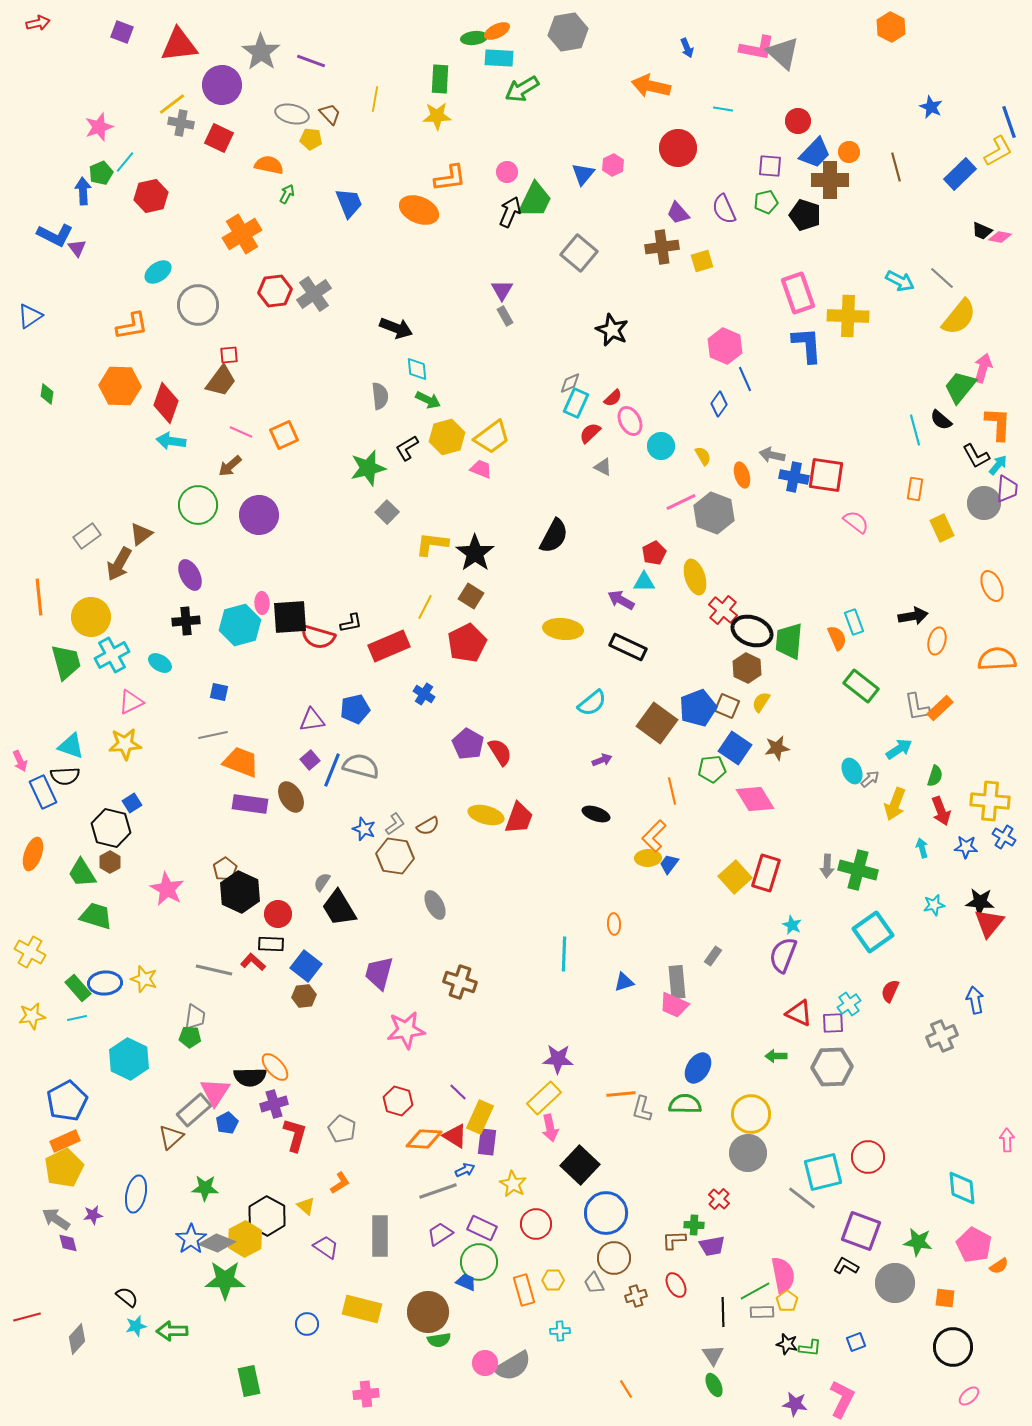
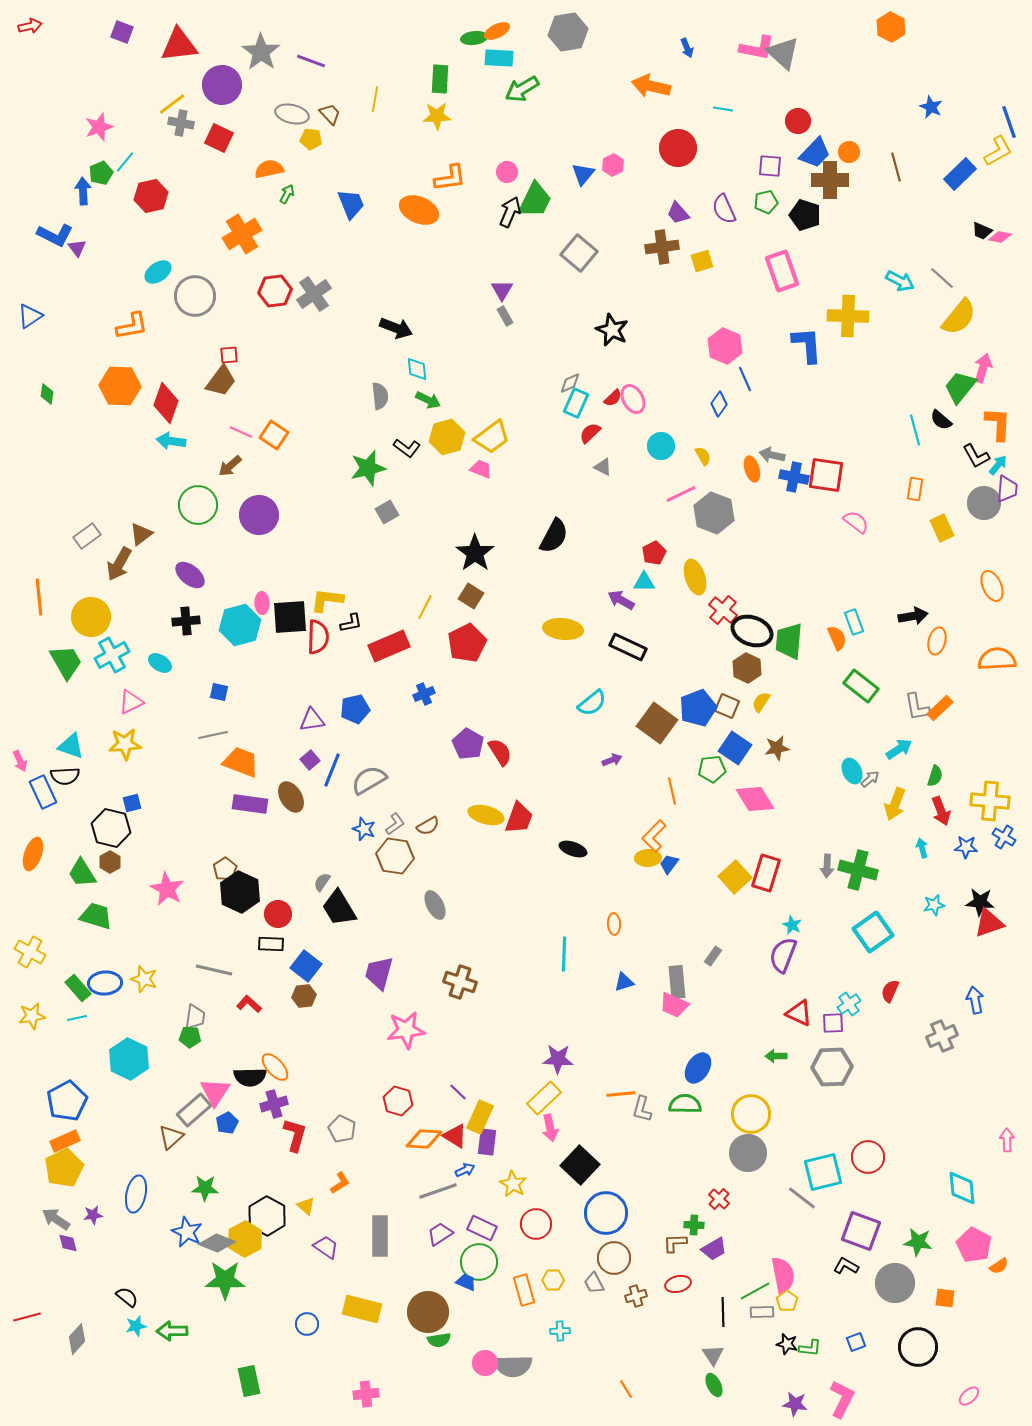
red arrow at (38, 23): moved 8 px left, 3 px down
orange semicircle at (269, 165): moved 4 px down; rotated 24 degrees counterclockwise
blue trapezoid at (349, 203): moved 2 px right, 1 px down
pink rectangle at (798, 293): moved 16 px left, 22 px up
gray circle at (198, 305): moved 3 px left, 9 px up
pink ellipse at (630, 421): moved 3 px right, 22 px up
orange square at (284, 435): moved 10 px left; rotated 32 degrees counterclockwise
black L-shape at (407, 448): rotated 112 degrees counterclockwise
orange ellipse at (742, 475): moved 10 px right, 6 px up
pink line at (681, 502): moved 8 px up
gray square at (387, 512): rotated 15 degrees clockwise
yellow L-shape at (432, 544): moved 105 px left, 56 px down
purple ellipse at (190, 575): rotated 24 degrees counterclockwise
red semicircle at (318, 637): rotated 104 degrees counterclockwise
green trapezoid at (66, 662): rotated 15 degrees counterclockwise
blue cross at (424, 694): rotated 35 degrees clockwise
purple arrow at (602, 760): moved 10 px right
gray semicircle at (361, 766): moved 8 px right, 14 px down; rotated 45 degrees counterclockwise
blue square at (132, 803): rotated 18 degrees clockwise
black ellipse at (596, 814): moved 23 px left, 35 px down
red triangle at (989, 923): rotated 32 degrees clockwise
red L-shape at (253, 962): moved 4 px left, 42 px down
blue star at (191, 1239): moved 4 px left, 7 px up; rotated 12 degrees counterclockwise
brown L-shape at (674, 1240): moved 1 px right, 3 px down
purple trapezoid at (712, 1246): moved 2 px right, 3 px down; rotated 20 degrees counterclockwise
red ellipse at (676, 1285): moved 2 px right, 1 px up; rotated 75 degrees counterclockwise
black circle at (953, 1347): moved 35 px left
gray semicircle at (513, 1366): rotated 30 degrees clockwise
